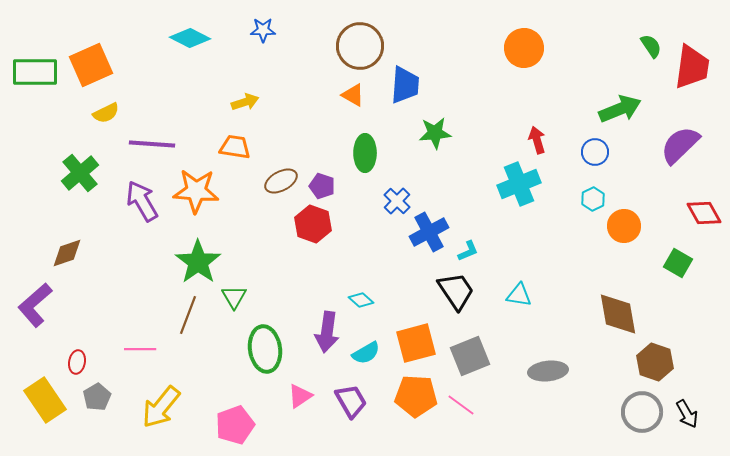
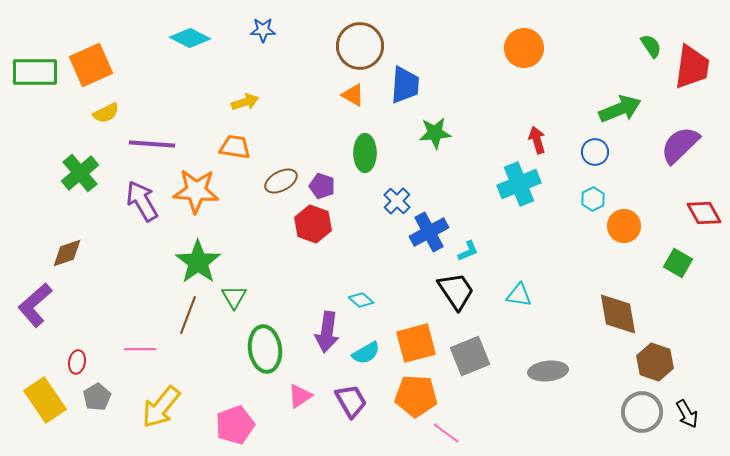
pink line at (461, 405): moved 15 px left, 28 px down
